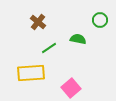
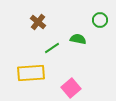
green line: moved 3 px right
